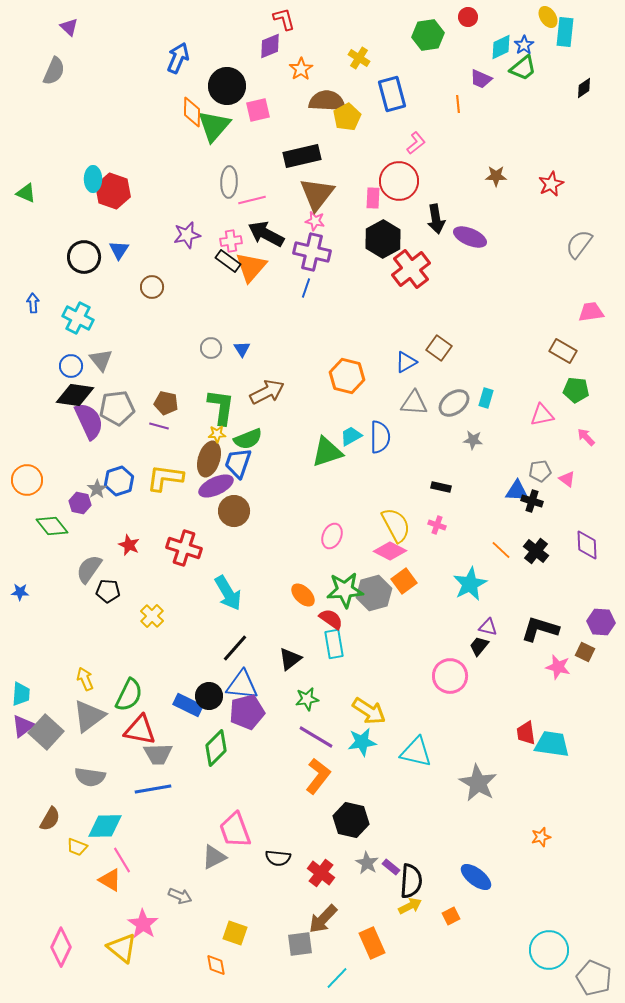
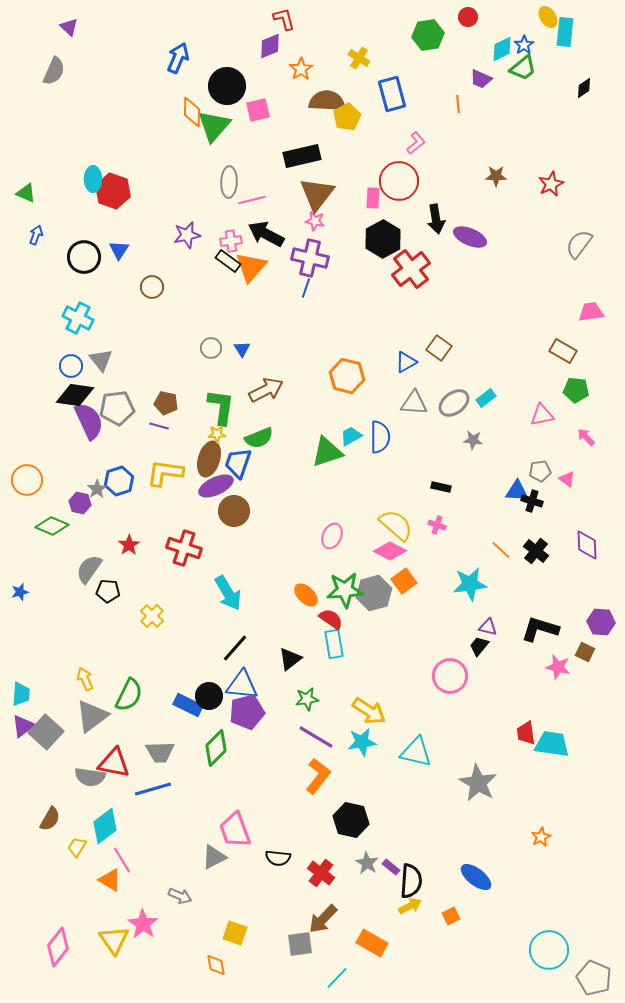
cyan diamond at (501, 47): moved 1 px right, 2 px down
purple cross at (312, 252): moved 2 px left, 6 px down
blue arrow at (33, 303): moved 3 px right, 68 px up; rotated 24 degrees clockwise
brown arrow at (267, 392): moved 1 px left, 2 px up
cyan rectangle at (486, 398): rotated 36 degrees clockwise
green semicircle at (248, 439): moved 11 px right, 1 px up
yellow L-shape at (165, 478): moved 5 px up
yellow semicircle at (396, 525): rotated 21 degrees counterclockwise
green diamond at (52, 526): rotated 28 degrees counterclockwise
red star at (129, 545): rotated 15 degrees clockwise
cyan star at (470, 584): rotated 20 degrees clockwise
blue star at (20, 592): rotated 18 degrees counterclockwise
orange ellipse at (303, 595): moved 3 px right
gray triangle at (89, 716): moved 3 px right
red triangle at (140, 730): moved 26 px left, 33 px down
gray trapezoid at (158, 754): moved 2 px right, 2 px up
blue line at (153, 789): rotated 6 degrees counterclockwise
cyan diamond at (105, 826): rotated 36 degrees counterclockwise
orange star at (541, 837): rotated 12 degrees counterclockwise
yellow trapezoid at (77, 847): rotated 100 degrees clockwise
orange rectangle at (372, 943): rotated 36 degrees counterclockwise
pink diamond at (61, 947): moved 3 px left; rotated 12 degrees clockwise
yellow triangle at (122, 948): moved 8 px left, 8 px up; rotated 16 degrees clockwise
